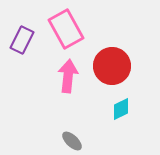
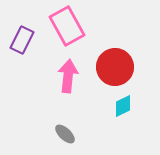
pink rectangle: moved 1 px right, 3 px up
red circle: moved 3 px right, 1 px down
cyan diamond: moved 2 px right, 3 px up
gray ellipse: moved 7 px left, 7 px up
